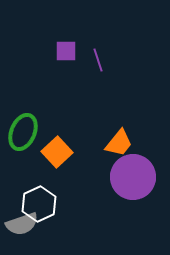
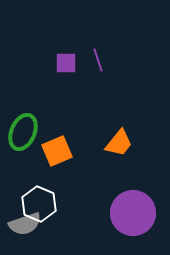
purple square: moved 12 px down
orange square: moved 1 px up; rotated 20 degrees clockwise
purple circle: moved 36 px down
white hexagon: rotated 12 degrees counterclockwise
gray semicircle: moved 3 px right
